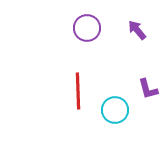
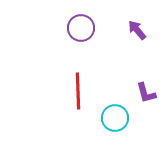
purple circle: moved 6 px left
purple L-shape: moved 2 px left, 4 px down
cyan circle: moved 8 px down
